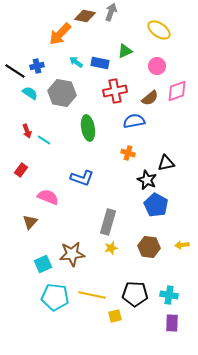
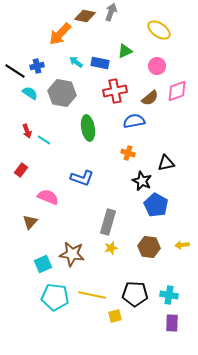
black star: moved 5 px left, 1 px down
brown star: rotated 15 degrees clockwise
